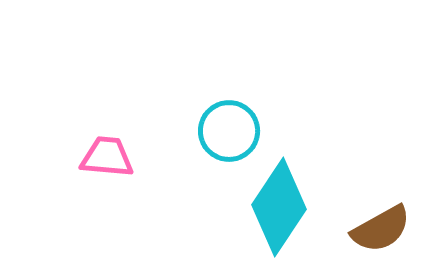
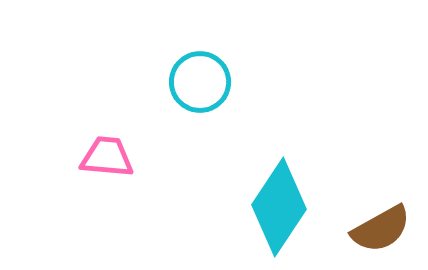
cyan circle: moved 29 px left, 49 px up
